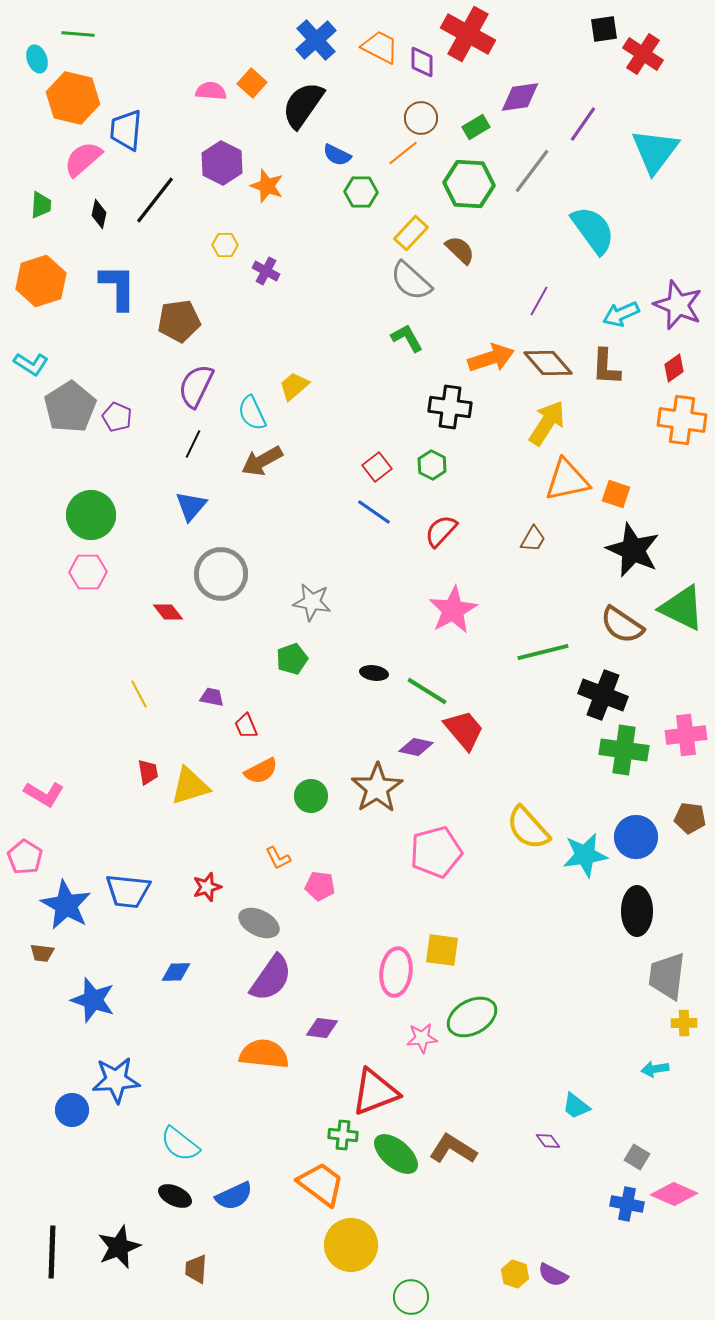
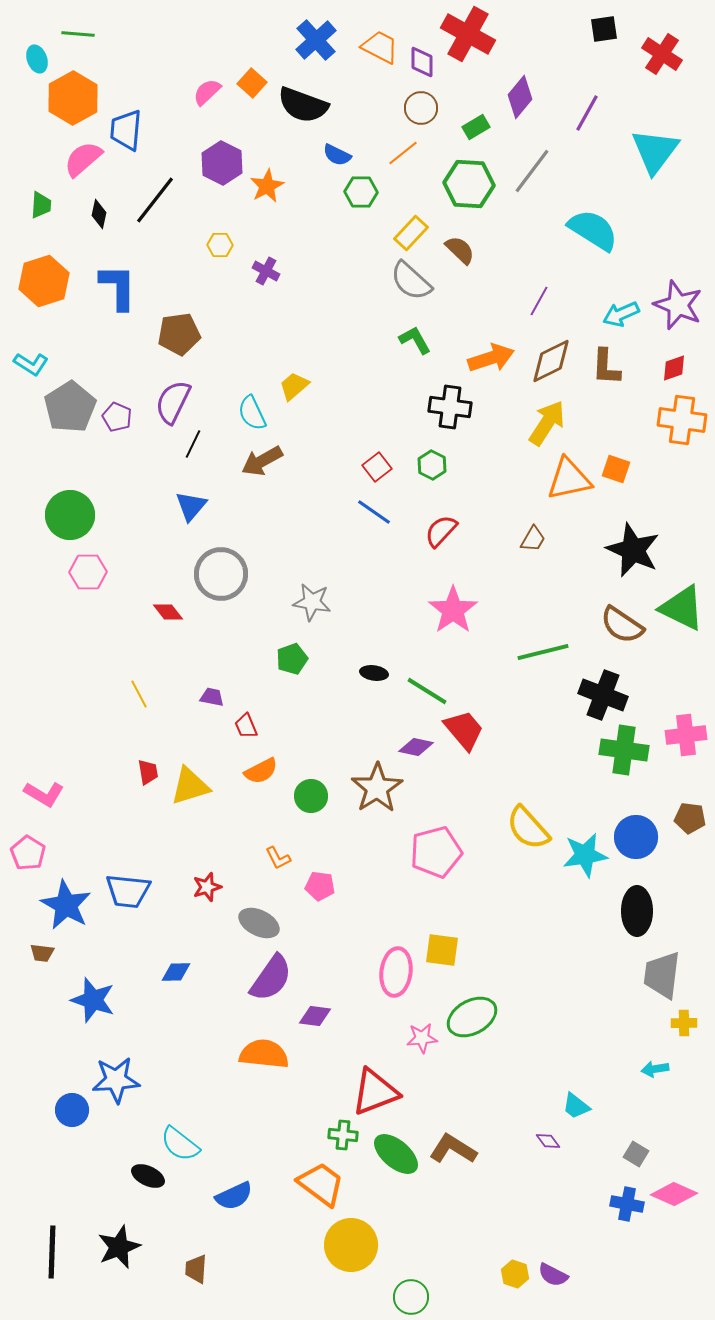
red cross at (643, 54): moved 19 px right
pink semicircle at (211, 91): moved 4 px left, 1 px down; rotated 48 degrees counterclockwise
purple diamond at (520, 97): rotated 42 degrees counterclockwise
orange hexagon at (73, 98): rotated 18 degrees clockwise
black semicircle at (303, 105): rotated 105 degrees counterclockwise
brown circle at (421, 118): moved 10 px up
purple line at (583, 124): moved 4 px right, 11 px up; rotated 6 degrees counterclockwise
orange star at (267, 186): rotated 24 degrees clockwise
cyan semicircle at (593, 230): rotated 22 degrees counterclockwise
yellow hexagon at (225, 245): moved 5 px left
orange hexagon at (41, 281): moved 3 px right
brown pentagon at (179, 321): moved 13 px down
green L-shape at (407, 338): moved 8 px right, 2 px down
brown diamond at (548, 363): moved 3 px right, 2 px up; rotated 75 degrees counterclockwise
red diamond at (674, 368): rotated 16 degrees clockwise
purple semicircle at (196, 386): moved 23 px left, 16 px down
orange triangle at (567, 480): moved 2 px right, 1 px up
orange square at (616, 494): moved 25 px up
green circle at (91, 515): moved 21 px left
pink star at (453, 610): rotated 6 degrees counterclockwise
pink pentagon at (25, 857): moved 3 px right, 4 px up
gray trapezoid at (667, 976): moved 5 px left, 1 px up
purple diamond at (322, 1028): moved 7 px left, 12 px up
gray square at (637, 1157): moved 1 px left, 3 px up
black ellipse at (175, 1196): moved 27 px left, 20 px up
